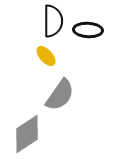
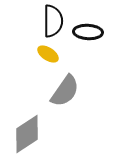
black ellipse: moved 2 px down
yellow ellipse: moved 2 px right, 2 px up; rotated 15 degrees counterclockwise
gray semicircle: moved 5 px right, 4 px up
